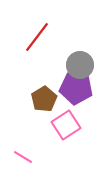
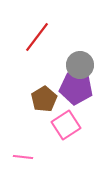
pink line: rotated 24 degrees counterclockwise
